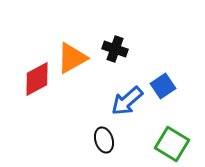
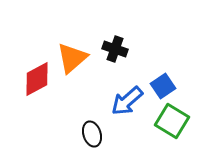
orange triangle: rotated 12 degrees counterclockwise
black ellipse: moved 12 px left, 6 px up
green square: moved 23 px up
